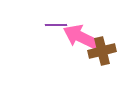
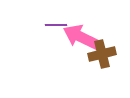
brown cross: moved 3 px down
